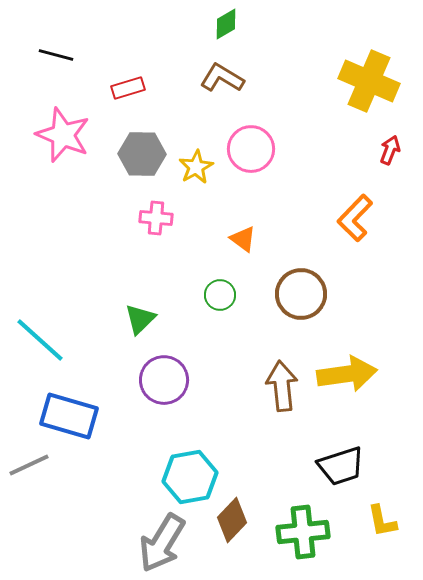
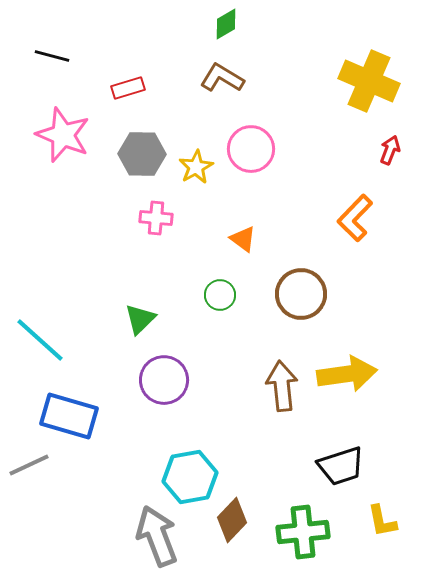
black line: moved 4 px left, 1 px down
gray arrow: moved 5 px left, 7 px up; rotated 128 degrees clockwise
